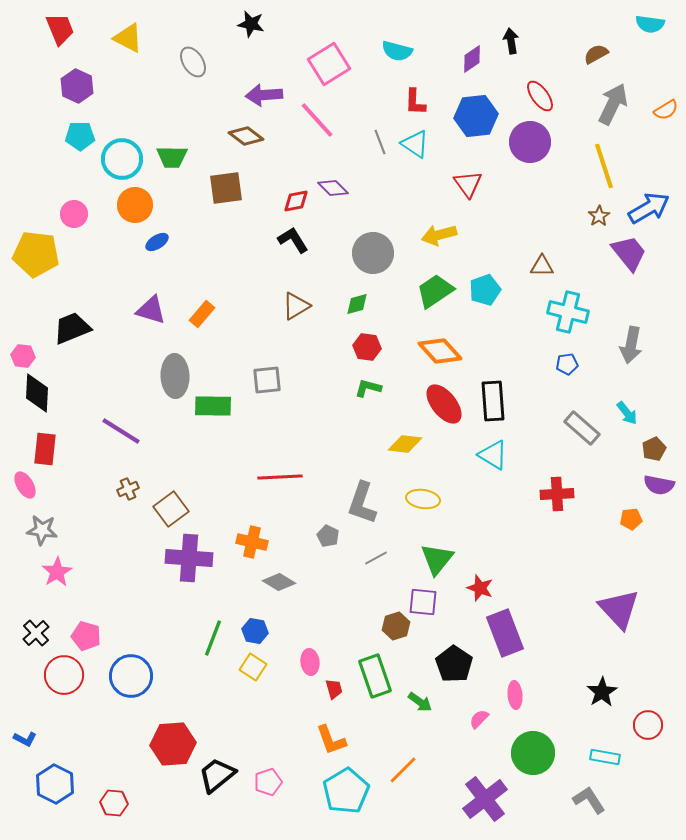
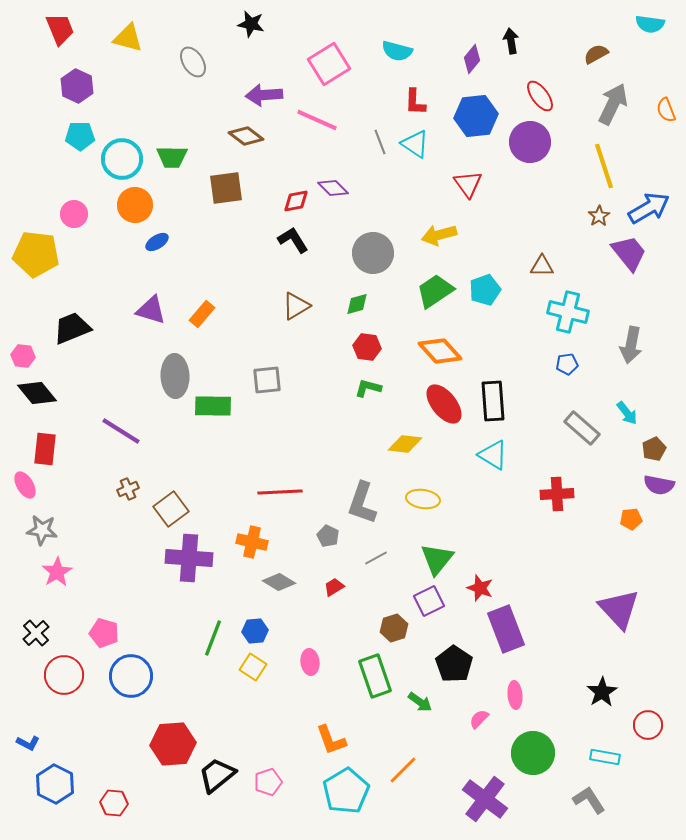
yellow triangle at (128, 38): rotated 12 degrees counterclockwise
purple diamond at (472, 59): rotated 16 degrees counterclockwise
orange semicircle at (666, 110): rotated 100 degrees clockwise
pink line at (317, 120): rotated 24 degrees counterclockwise
black diamond at (37, 393): rotated 42 degrees counterclockwise
red line at (280, 477): moved 15 px down
purple square at (423, 602): moved 6 px right, 1 px up; rotated 32 degrees counterclockwise
brown hexagon at (396, 626): moved 2 px left, 2 px down
blue hexagon at (255, 631): rotated 15 degrees counterclockwise
purple rectangle at (505, 633): moved 1 px right, 4 px up
pink pentagon at (86, 636): moved 18 px right, 3 px up
red trapezoid at (334, 689): moved 102 px up; rotated 105 degrees counterclockwise
blue L-shape at (25, 739): moved 3 px right, 4 px down
purple cross at (485, 799): rotated 15 degrees counterclockwise
